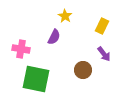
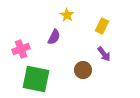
yellow star: moved 2 px right, 1 px up
pink cross: rotated 30 degrees counterclockwise
